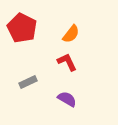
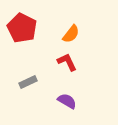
purple semicircle: moved 2 px down
